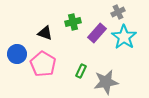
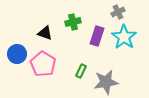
purple rectangle: moved 3 px down; rotated 24 degrees counterclockwise
